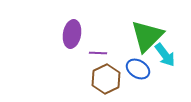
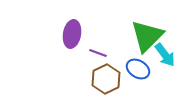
purple line: rotated 18 degrees clockwise
